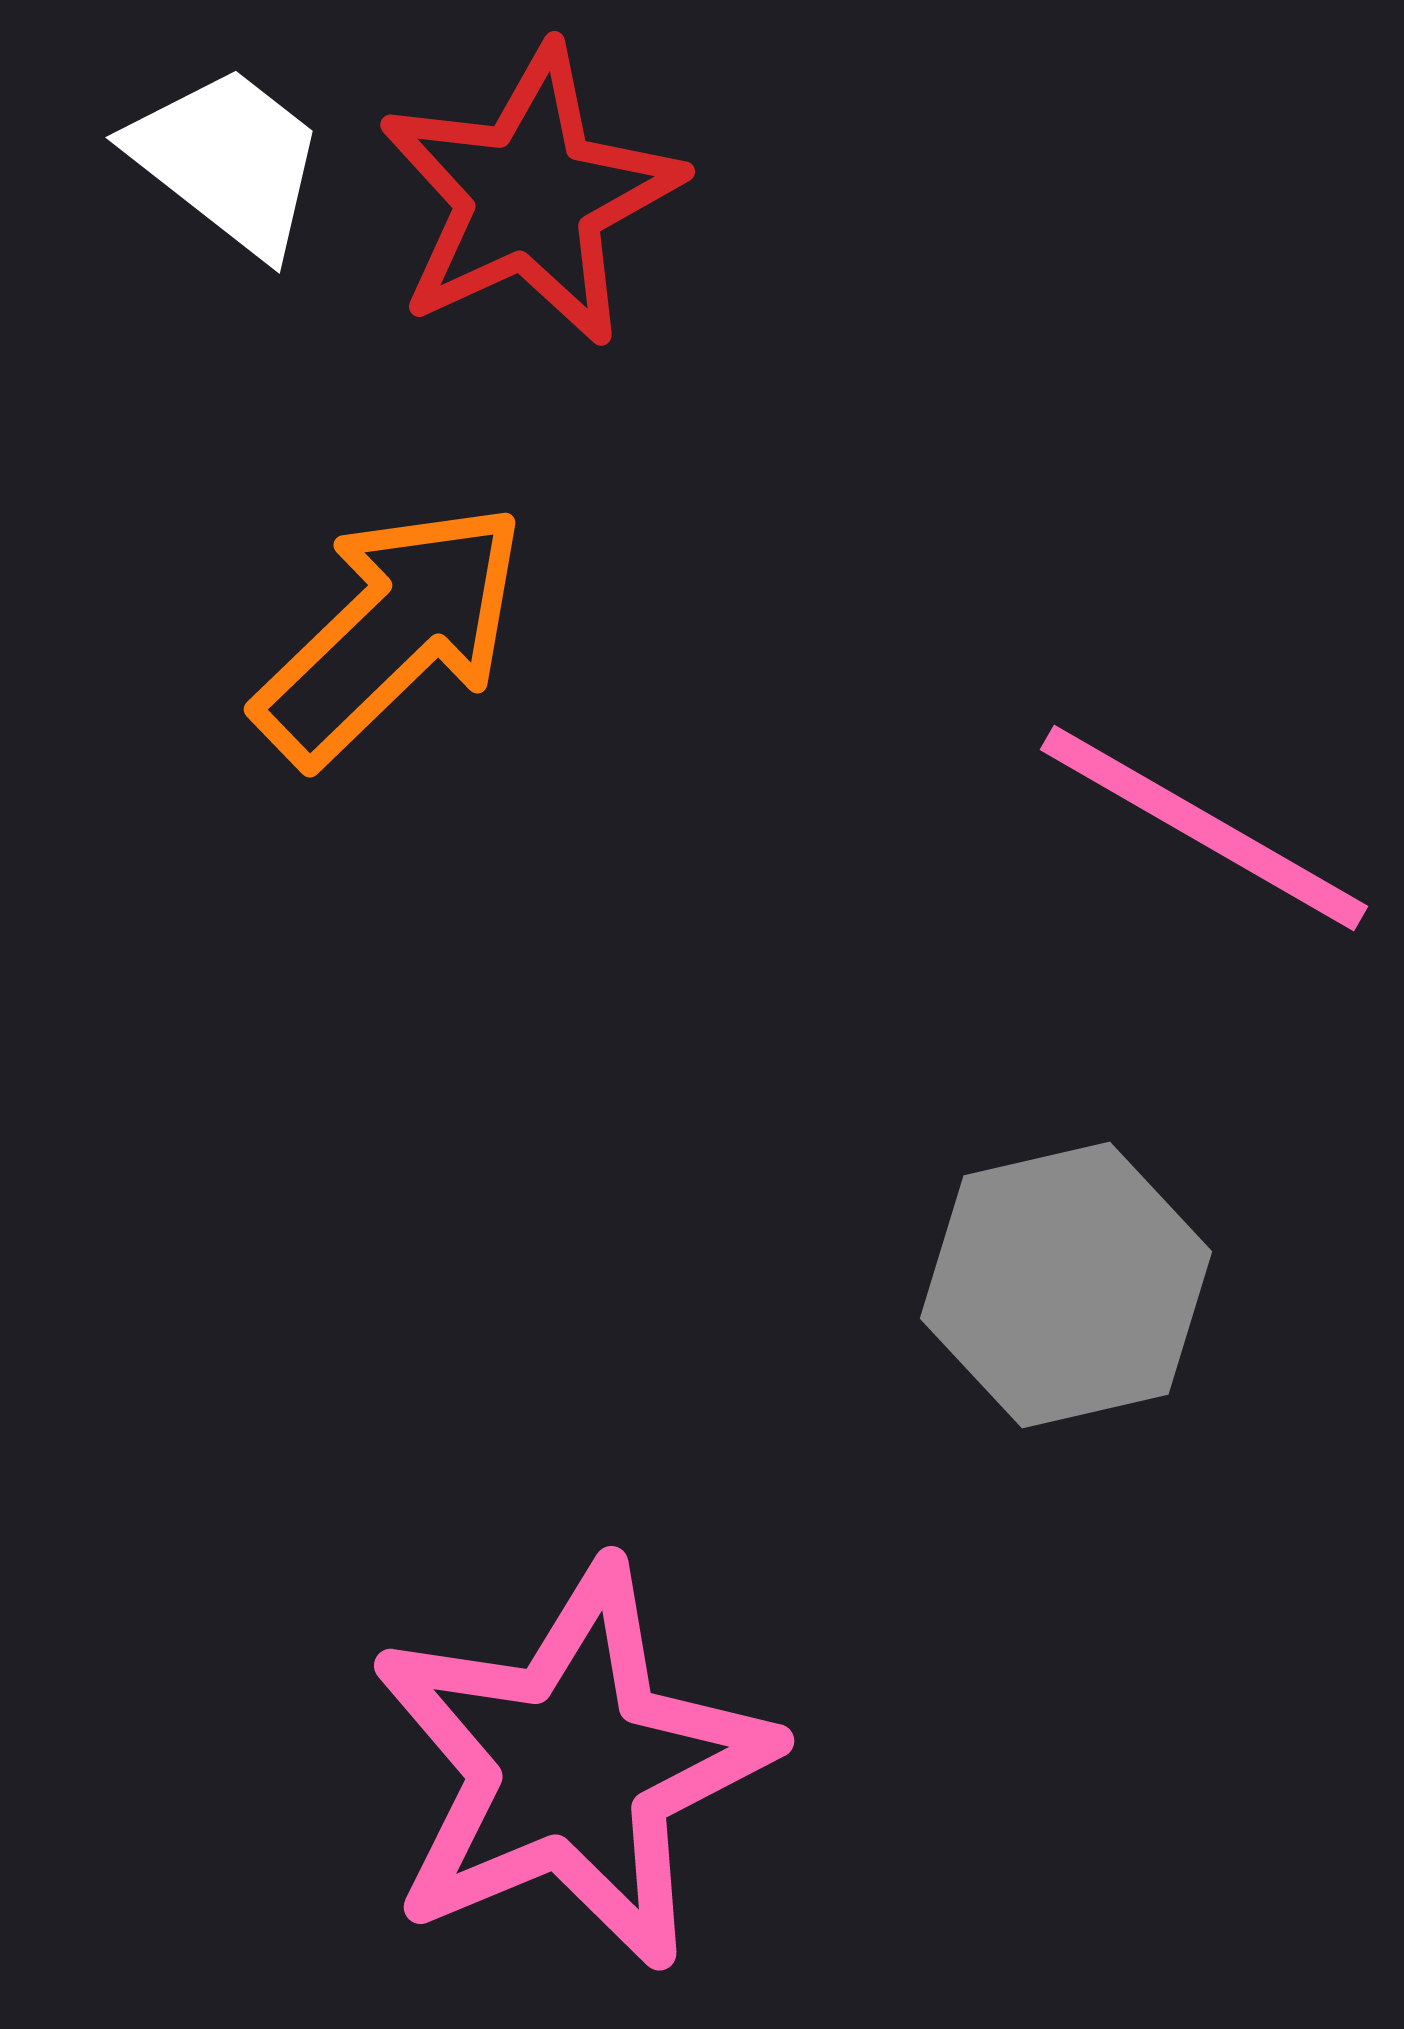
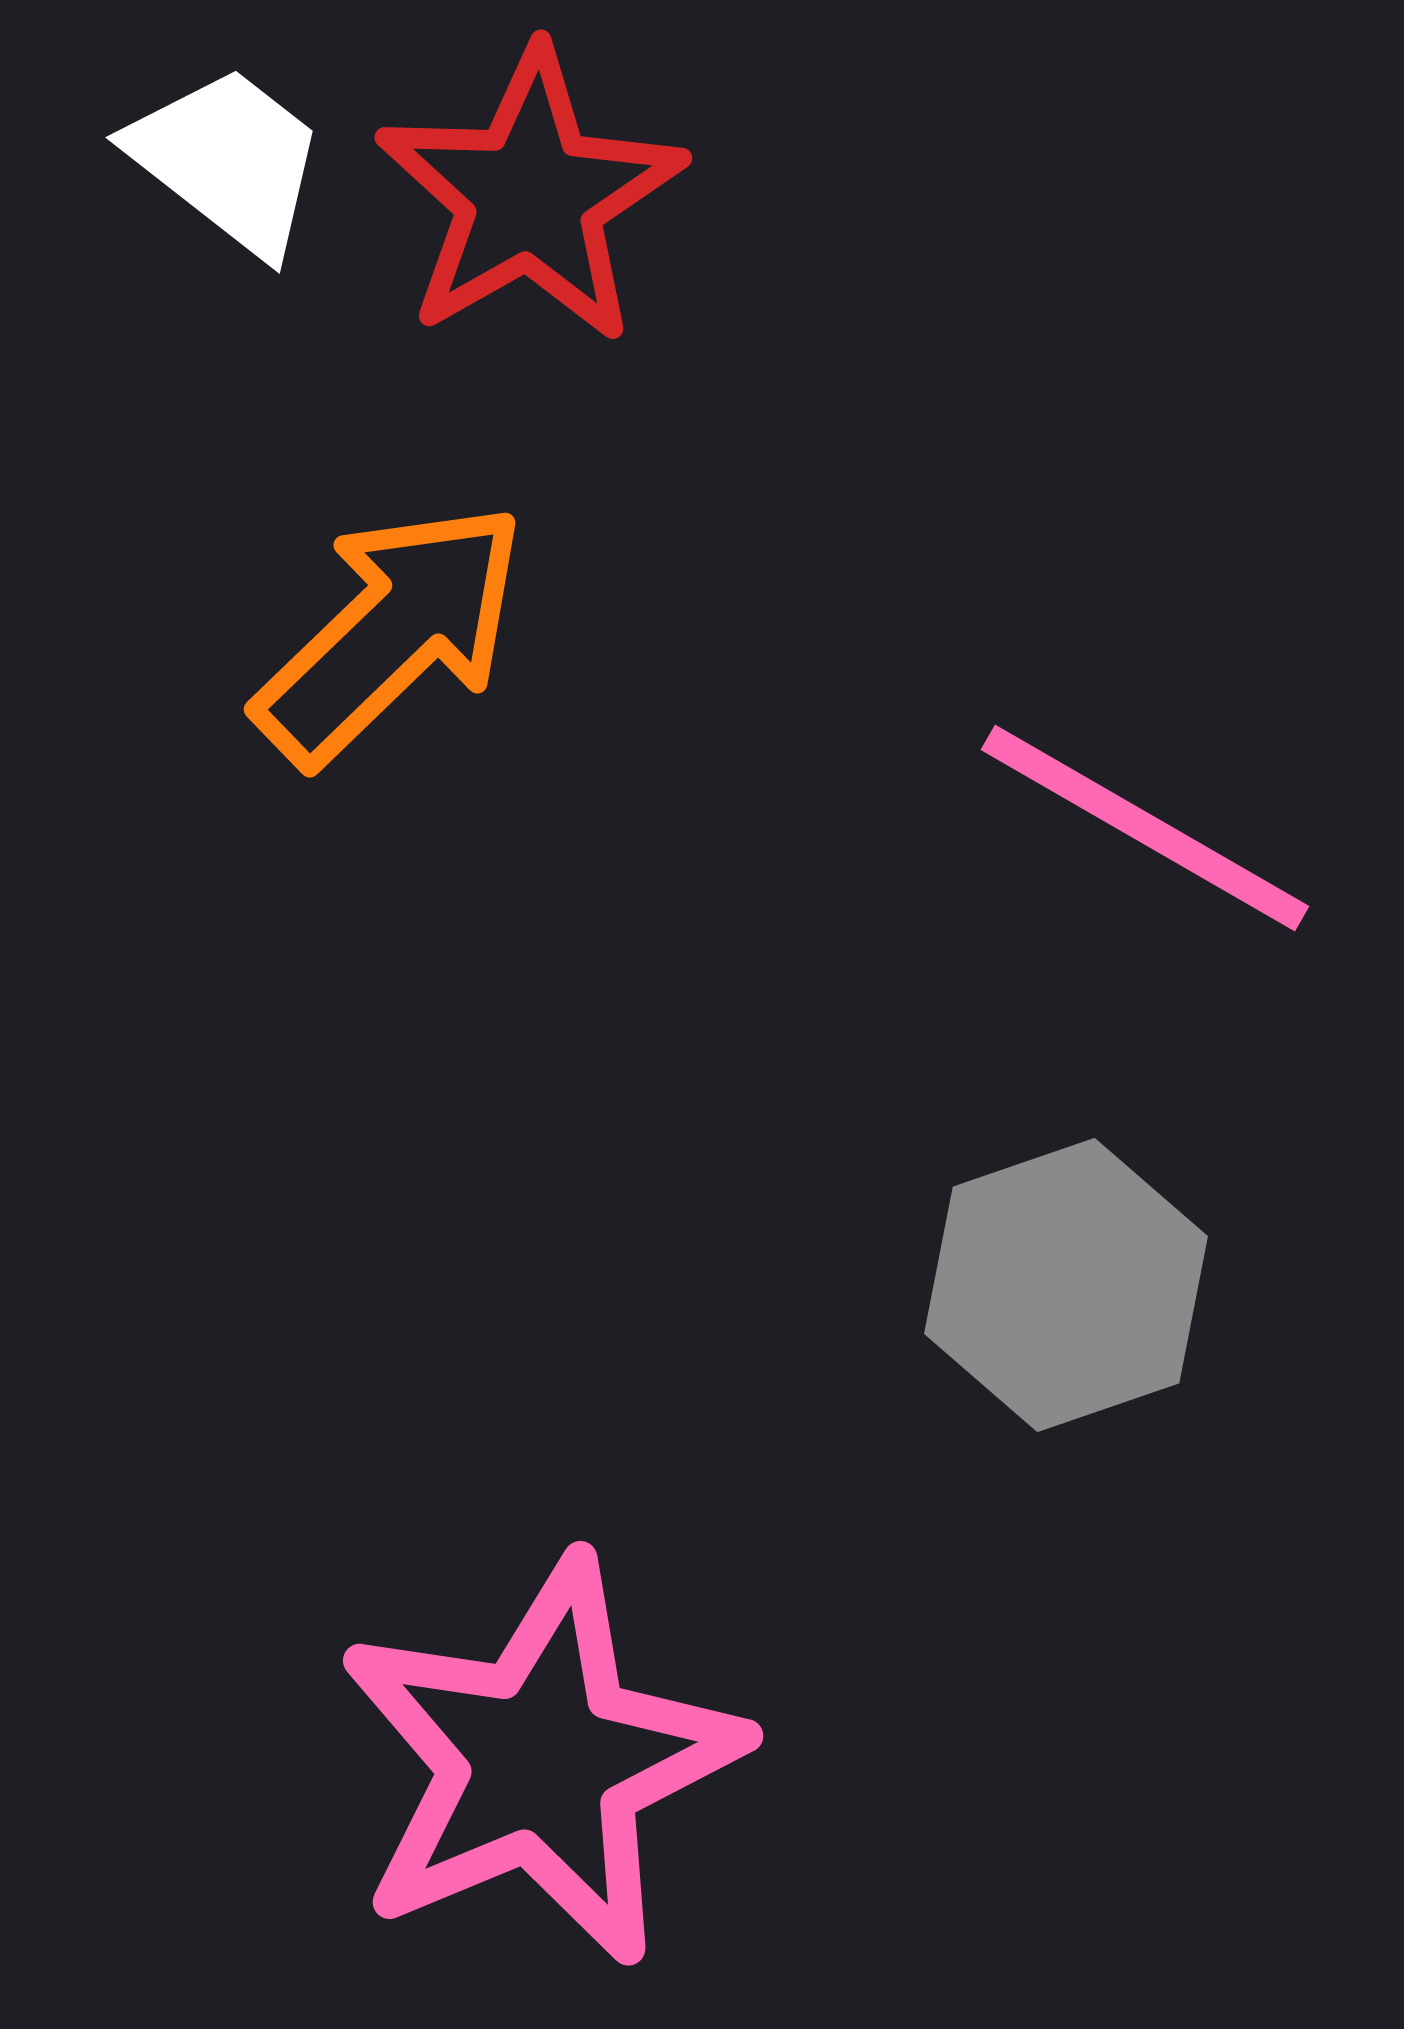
red star: rotated 5 degrees counterclockwise
pink line: moved 59 px left
gray hexagon: rotated 6 degrees counterclockwise
pink star: moved 31 px left, 5 px up
